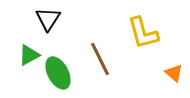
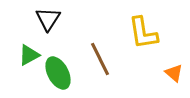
yellow L-shape: rotated 6 degrees clockwise
